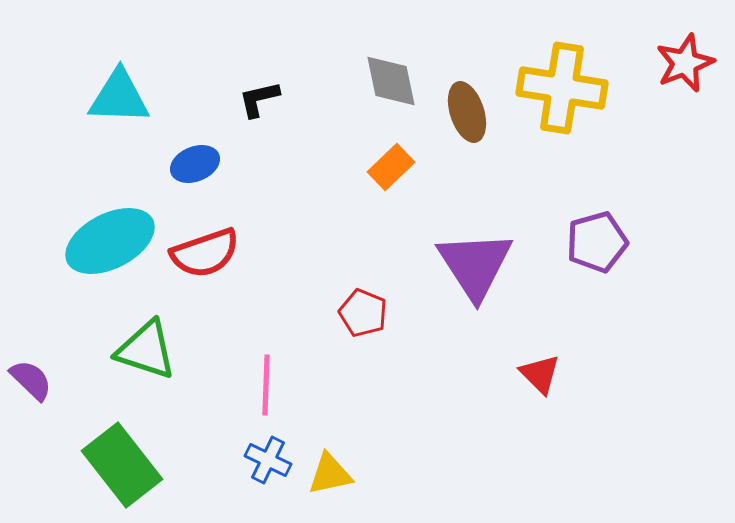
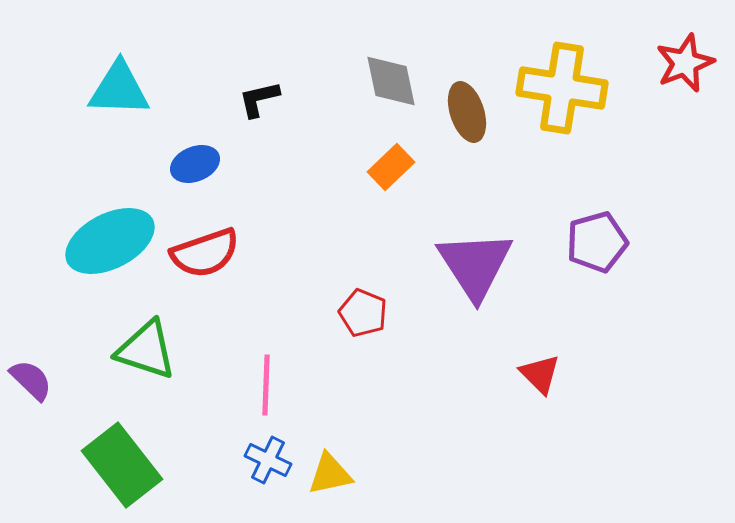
cyan triangle: moved 8 px up
